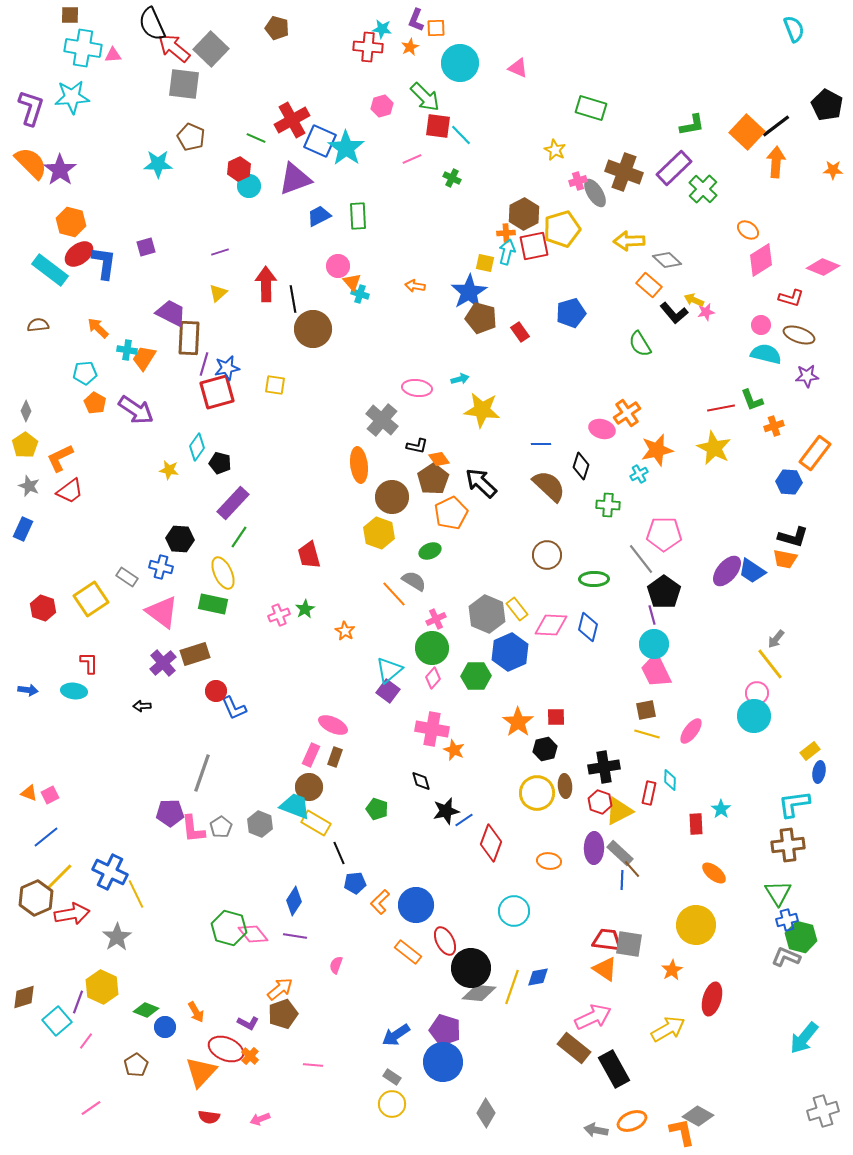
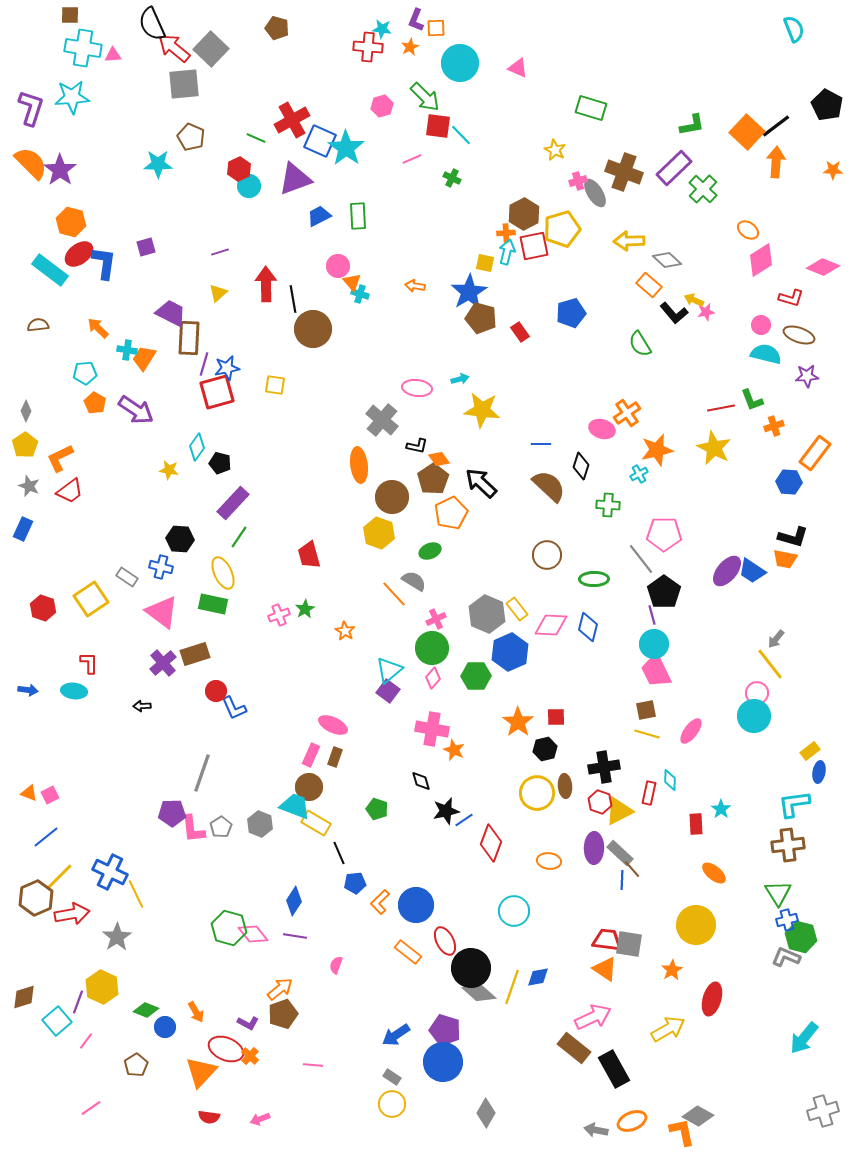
gray square at (184, 84): rotated 12 degrees counterclockwise
purple pentagon at (170, 813): moved 2 px right
gray diamond at (479, 993): rotated 36 degrees clockwise
